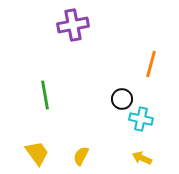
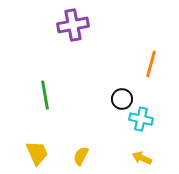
yellow trapezoid: rotated 12 degrees clockwise
